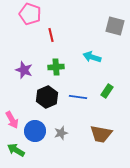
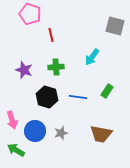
cyan arrow: rotated 72 degrees counterclockwise
black hexagon: rotated 20 degrees counterclockwise
pink arrow: rotated 12 degrees clockwise
